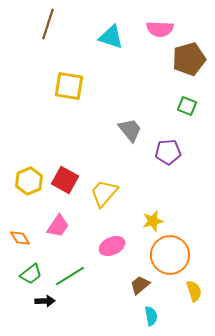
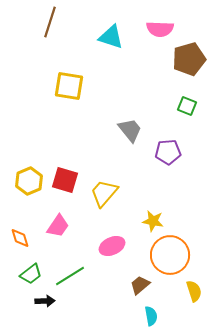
brown line: moved 2 px right, 2 px up
red square: rotated 12 degrees counterclockwise
yellow star: rotated 25 degrees clockwise
orange diamond: rotated 15 degrees clockwise
